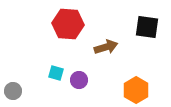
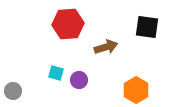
red hexagon: rotated 8 degrees counterclockwise
